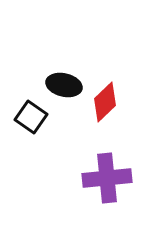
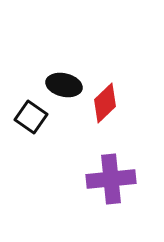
red diamond: moved 1 px down
purple cross: moved 4 px right, 1 px down
